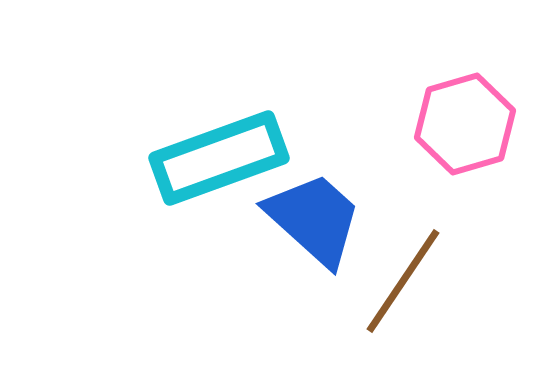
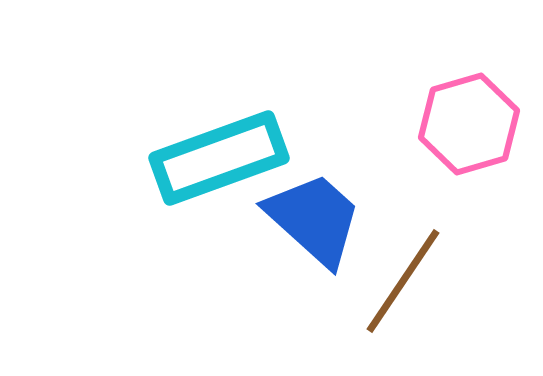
pink hexagon: moved 4 px right
